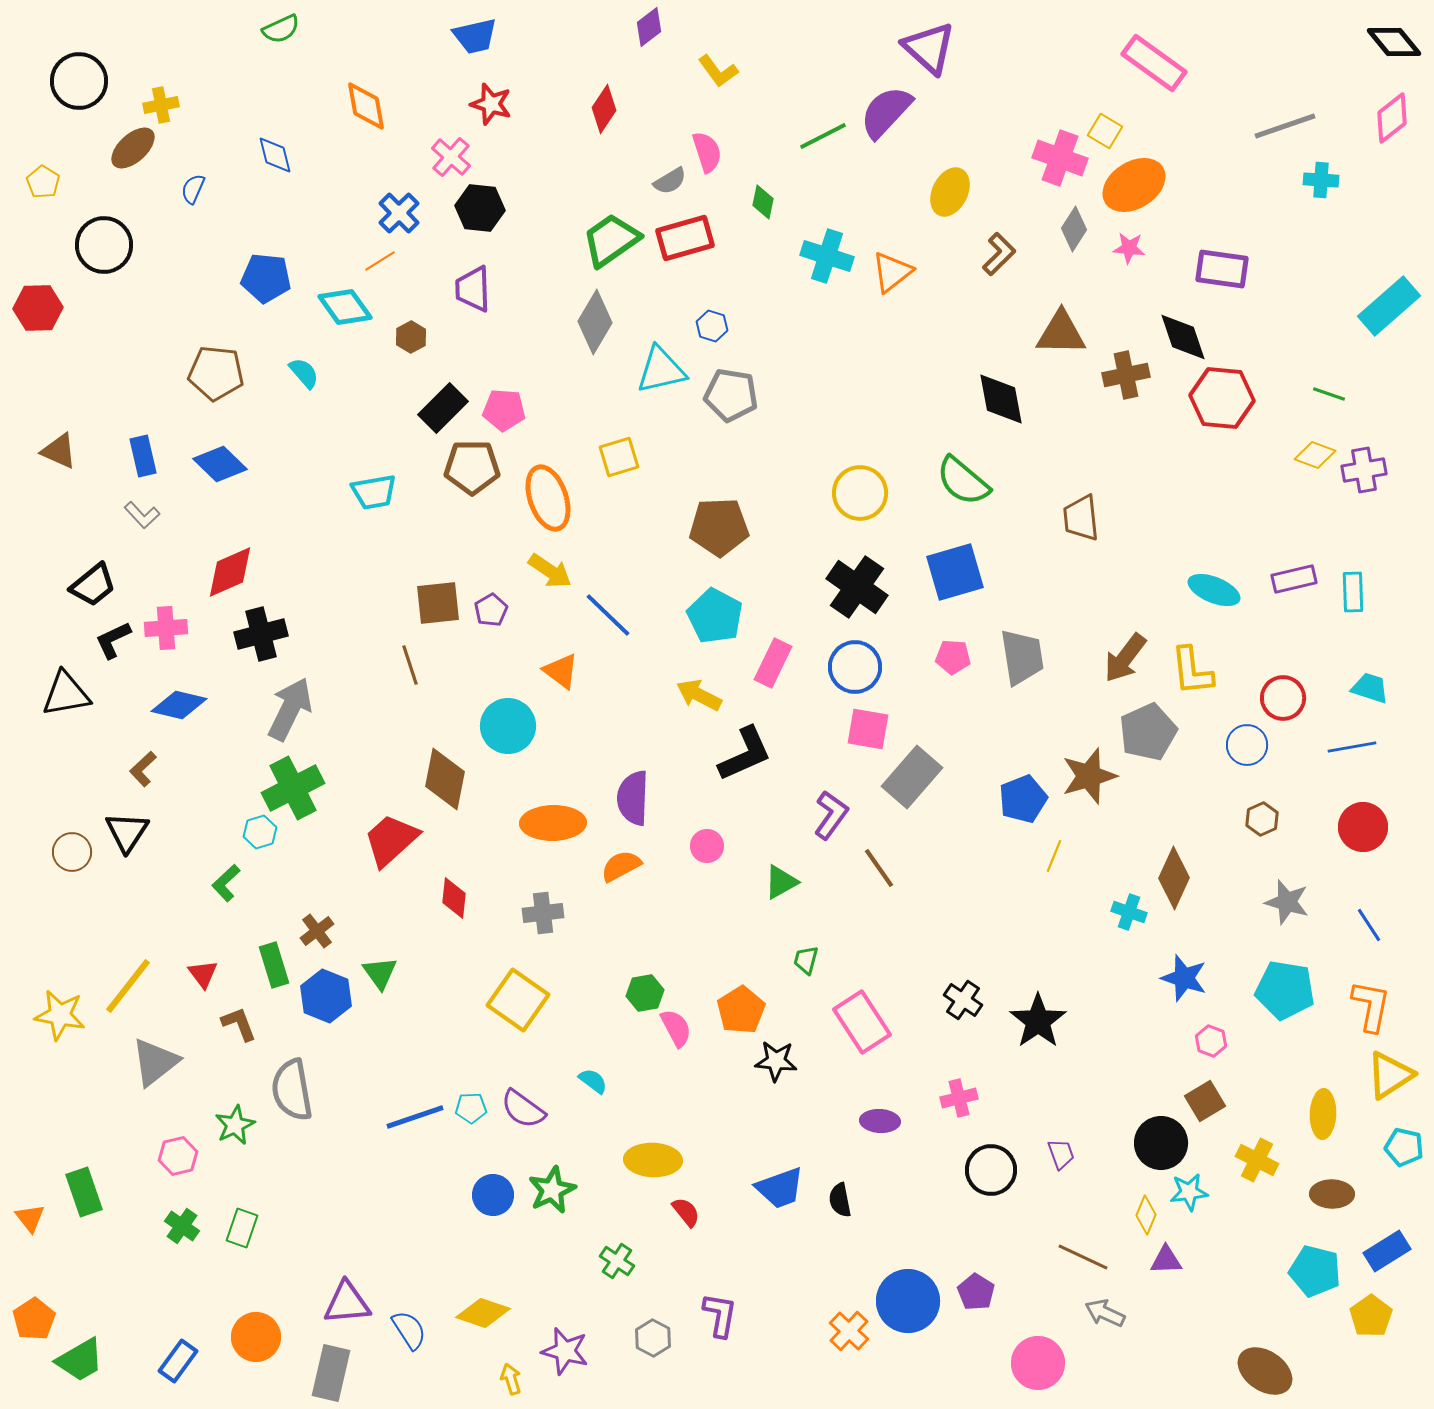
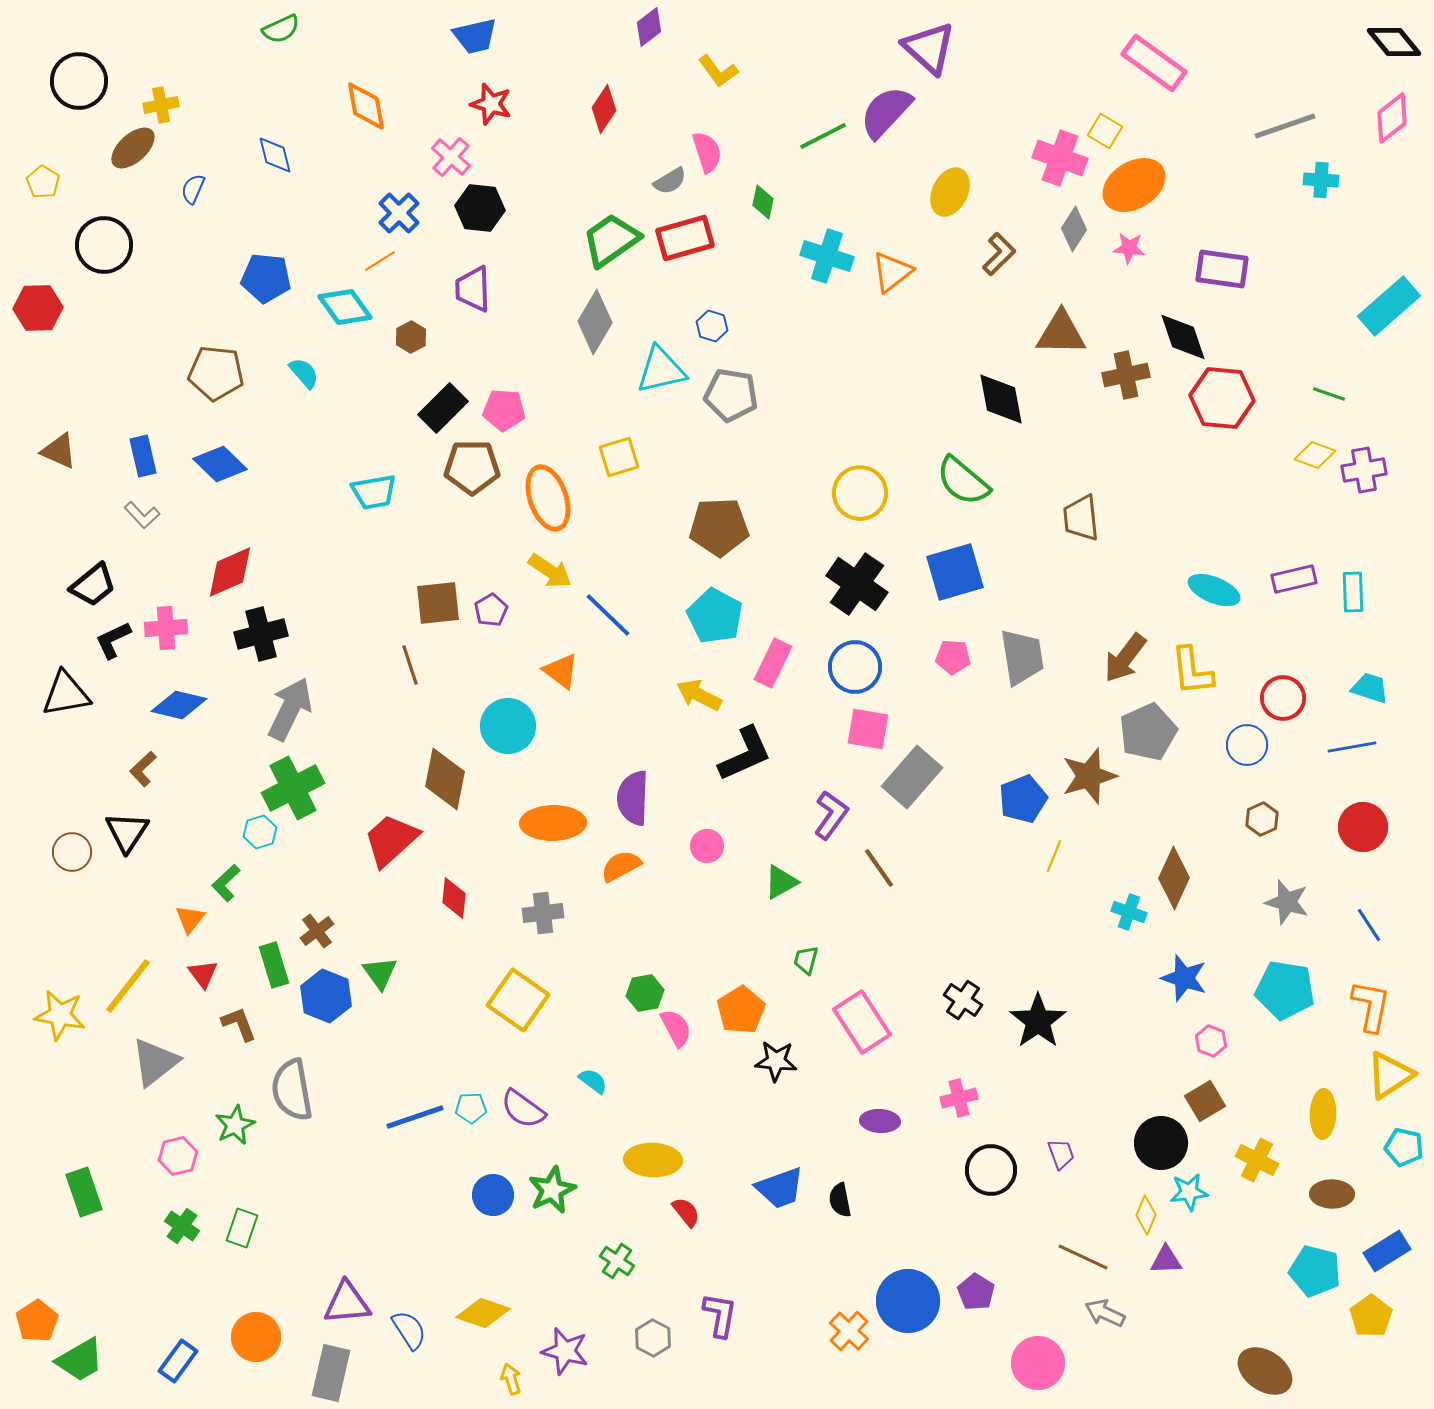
black cross at (857, 587): moved 3 px up
orange triangle at (30, 1218): moved 160 px right, 299 px up; rotated 16 degrees clockwise
orange pentagon at (34, 1319): moved 3 px right, 2 px down
